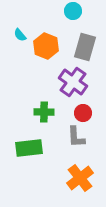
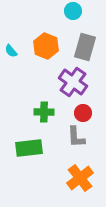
cyan semicircle: moved 9 px left, 16 px down
